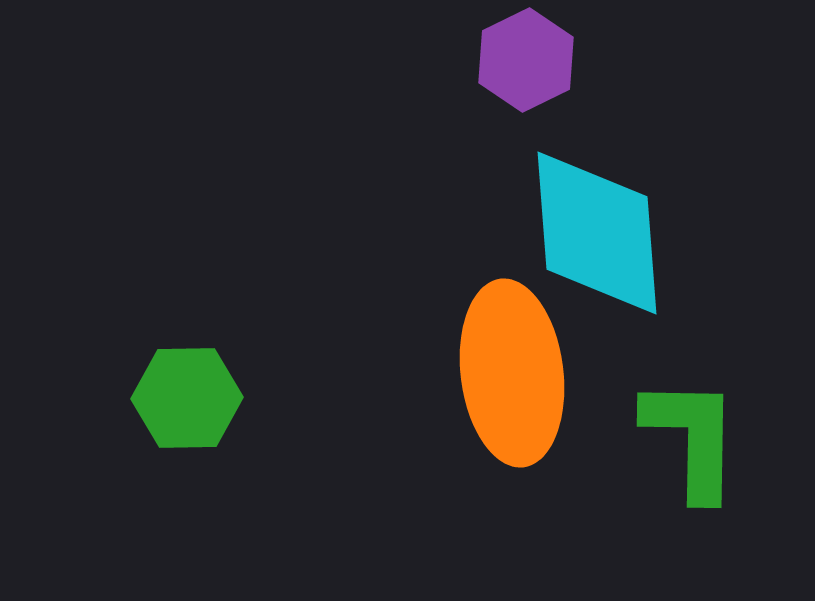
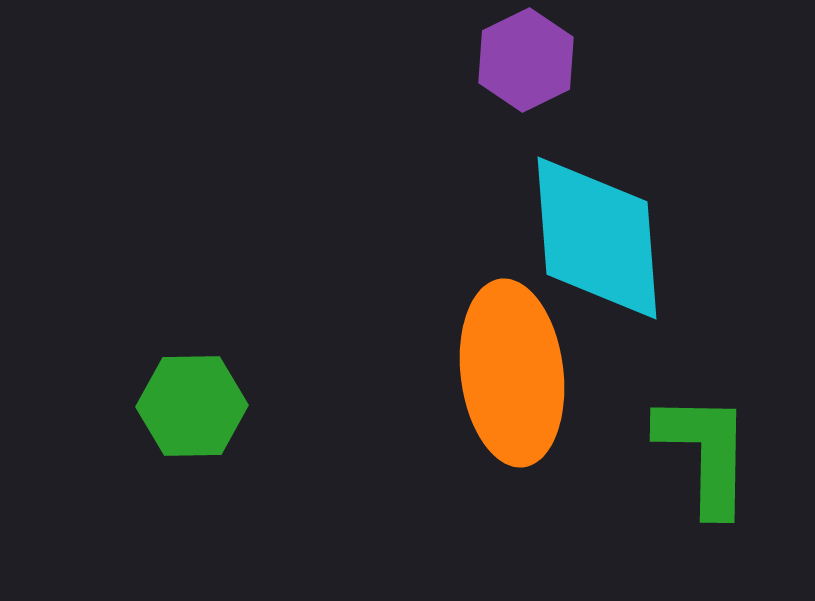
cyan diamond: moved 5 px down
green hexagon: moved 5 px right, 8 px down
green L-shape: moved 13 px right, 15 px down
